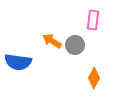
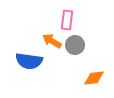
pink rectangle: moved 26 px left
blue semicircle: moved 11 px right, 1 px up
orange diamond: rotated 55 degrees clockwise
